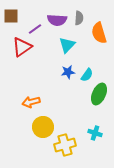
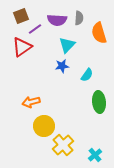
brown square: moved 10 px right; rotated 21 degrees counterclockwise
blue star: moved 6 px left, 6 px up
green ellipse: moved 8 px down; rotated 30 degrees counterclockwise
yellow circle: moved 1 px right, 1 px up
cyan cross: moved 22 px down; rotated 32 degrees clockwise
yellow cross: moved 2 px left; rotated 25 degrees counterclockwise
